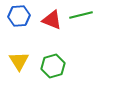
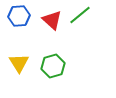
green line: moved 1 px left; rotated 25 degrees counterclockwise
red triangle: rotated 20 degrees clockwise
yellow triangle: moved 2 px down
